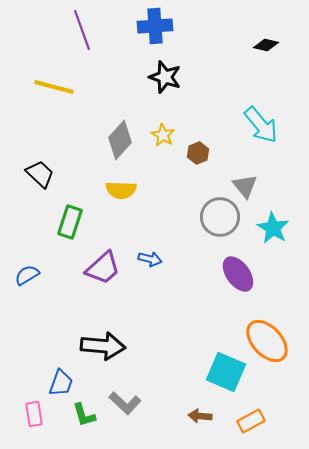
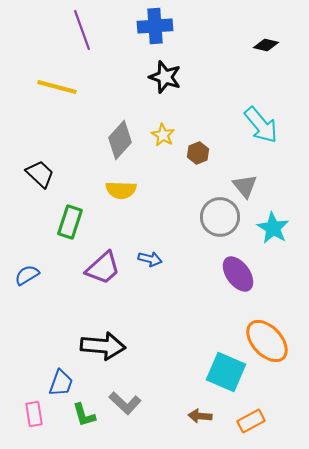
yellow line: moved 3 px right
